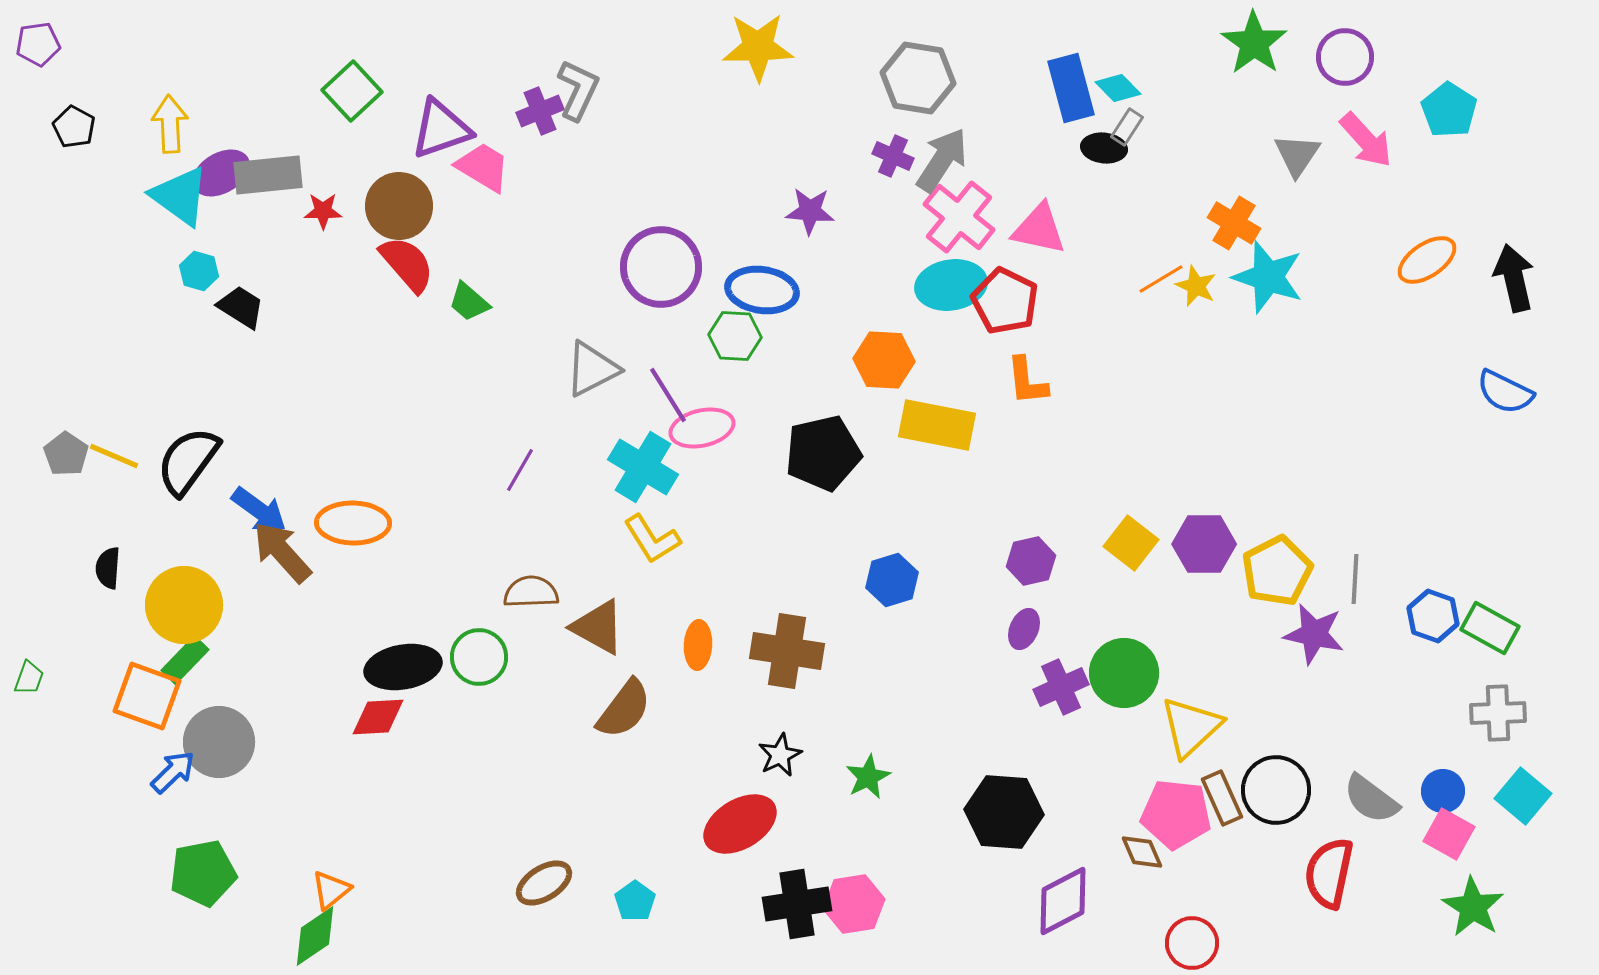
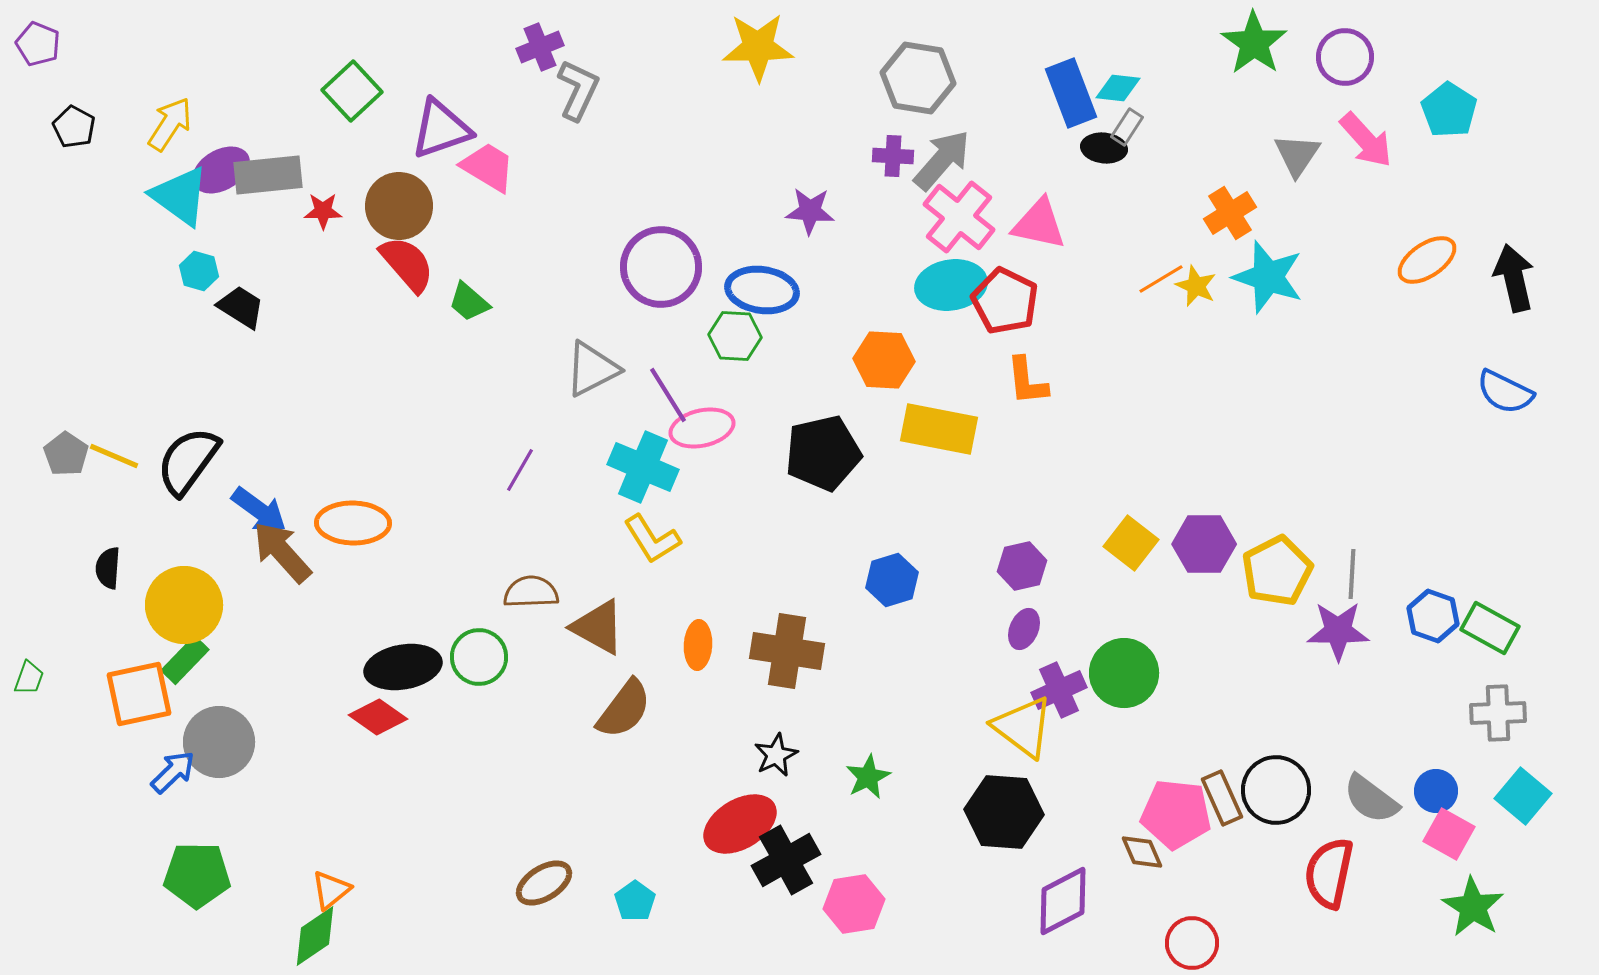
purple pentagon at (38, 44): rotated 30 degrees clockwise
blue rectangle at (1071, 88): moved 5 px down; rotated 6 degrees counterclockwise
cyan diamond at (1118, 88): rotated 39 degrees counterclockwise
purple cross at (540, 111): moved 64 px up
yellow arrow at (170, 124): rotated 36 degrees clockwise
purple cross at (893, 156): rotated 21 degrees counterclockwise
gray arrow at (942, 160): rotated 8 degrees clockwise
pink trapezoid at (483, 167): moved 5 px right
purple ellipse at (221, 173): moved 3 px up
orange cross at (1234, 223): moved 4 px left, 10 px up; rotated 27 degrees clockwise
pink triangle at (1039, 229): moved 5 px up
yellow rectangle at (937, 425): moved 2 px right, 4 px down
cyan cross at (643, 467): rotated 8 degrees counterclockwise
purple hexagon at (1031, 561): moved 9 px left, 5 px down
gray line at (1355, 579): moved 3 px left, 5 px up
purple star at (1314, 634): moved 24 px right, 3 px up; rotated 12 degrees counterclockwise
purple cross at (1061, 687): moved 2 px left, 3 px down
orange square at (147, 696): moved 8 px left, 2 px up; rotated 32 degrees counterclockwise
red diamond at (378, 717): rotated 38 degrees clockwise
yellow triangle at (1191, 727): moved 168 px left; rotated 40 degrees counterclockwise
black star at (780, 755): moved 4 px left
blue circle at (1443, 791): moved 7 px left
green pentagon at (203, 873): moved 6 px left, 2 px down; rotated 12 degrees clockwise
black cross at (797, 904): moved 11 px left, 44 px up; rotated 20 degrees counterclockwise
